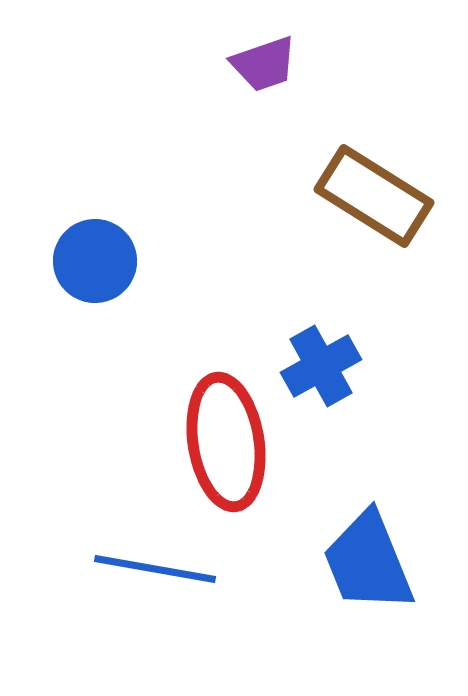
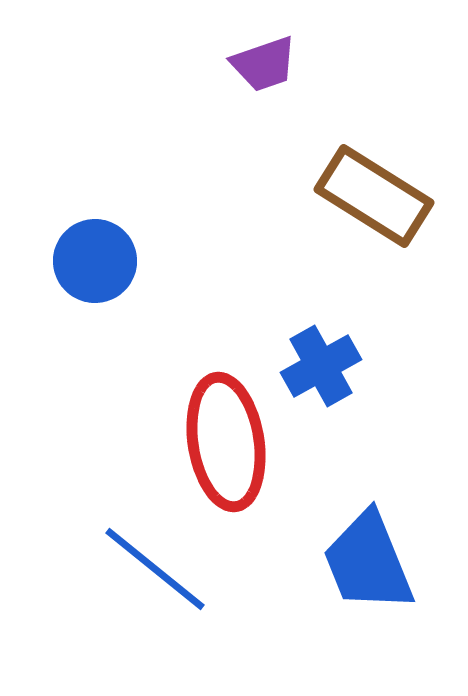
blue line: rotated 29 degrees clockwise
